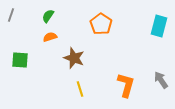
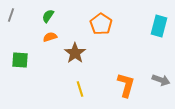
brown star: moved 1 px right, 5 px up; rotated 15 degrees clockwise
gray arrow: rotated 144 degrees clockwise
